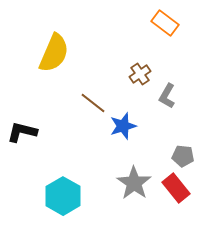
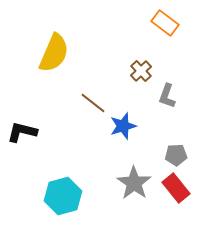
brown cross: moved 1 px right, 3 px up; rotated 10 degrees counterclockwise
gray L-shape: rotated 10 degrees counterclockwise
gray pentagon: moved 7 px left, 1 px up; rotated 10 degrees counterclockwise
cyan hexagon: rotated 15 degrees clockwise
